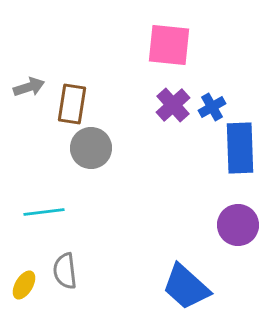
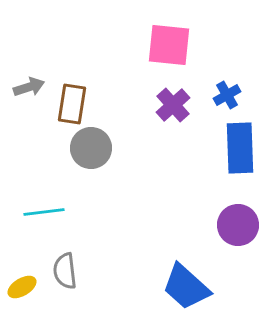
blue cross: moved 15 px right, 12 px up
yellow ellipse: moved 2 px left, 2 px down; rotated 28 degrees clockwise
